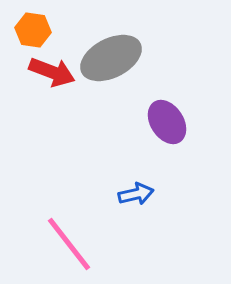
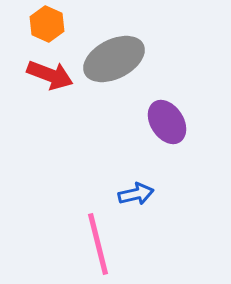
orange hexagon: moved 14 px right, 6 px up; rotated 16 degrees clockwise
gray ellipse: moved 3 px right, 1 px down
red arrow: moved 2 px left, 3 px down
pink line: moved 29 px right; rotated 24 degrees clockwise
